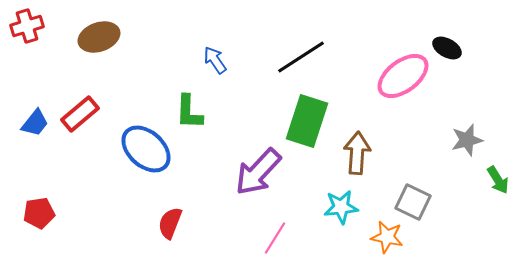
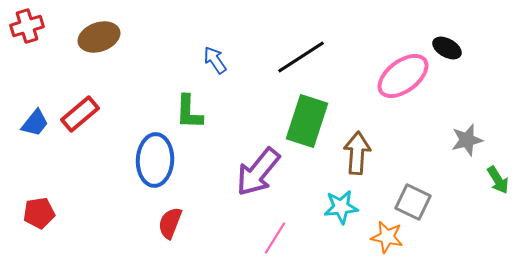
blue ellipse: moved 9 px right, 11 px down; rotated 51 degrees clockwise
purple arrow: rotated 4 degrees counterclockwise
